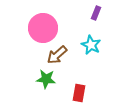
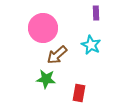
purple rectangle: rotated 24 degrees counterclockwise
